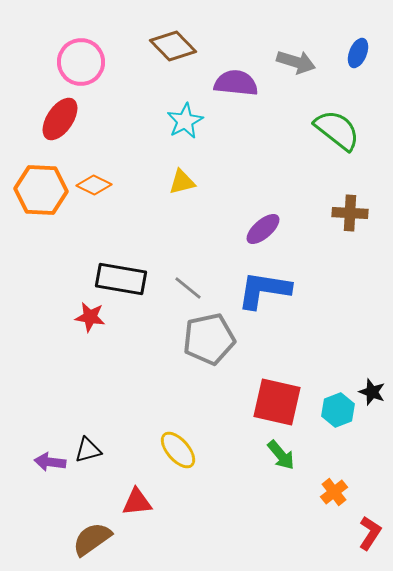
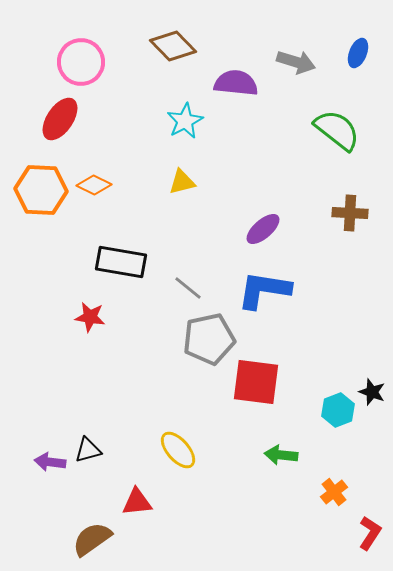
black rectangle: moved 17 px up
red square: moved 21 px left, 20 px up; rotated 6 degrees counterclockwise
green arrow: rotated 136 degrees clockwise
